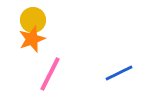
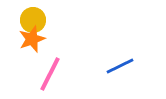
blue line: moved 1 px right, 7 px up
